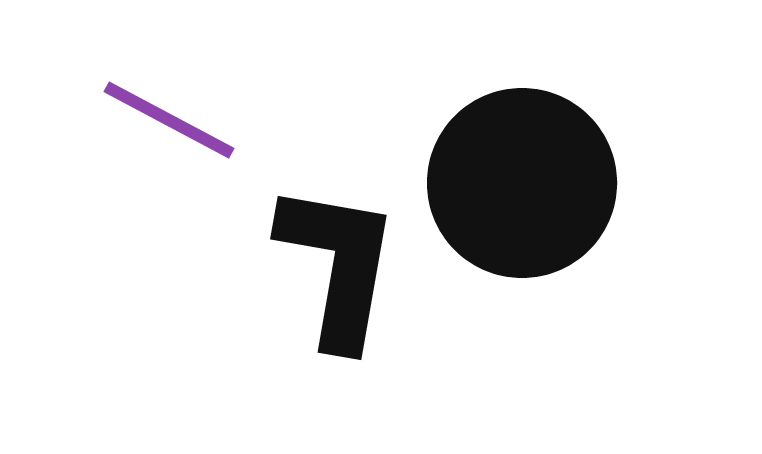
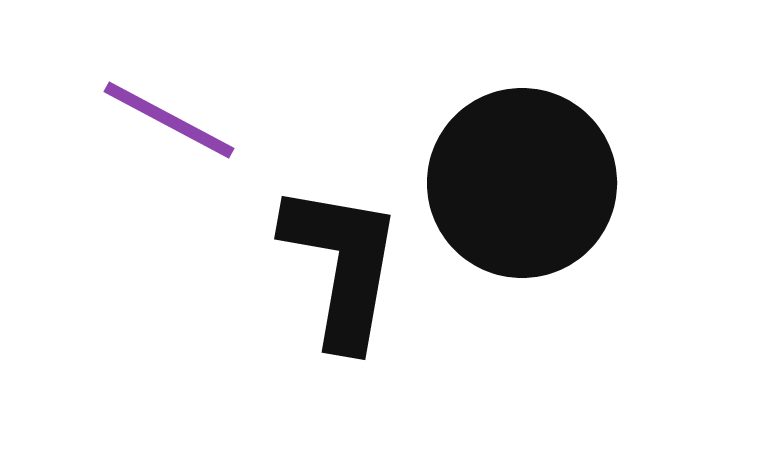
black L-shape: moved 4 px right
